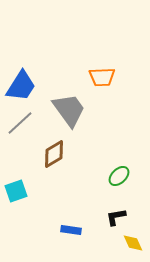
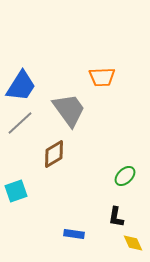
green ellipse: moved 6 px right
black L-shape: rotated 70 degrees counterclockwise
blue rectangle: moved 3 px right, 4 px down
